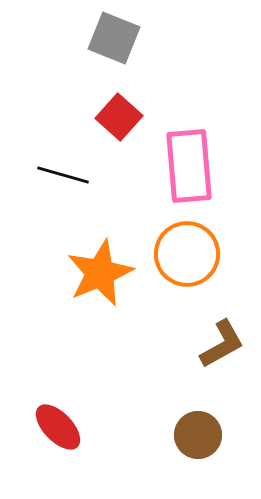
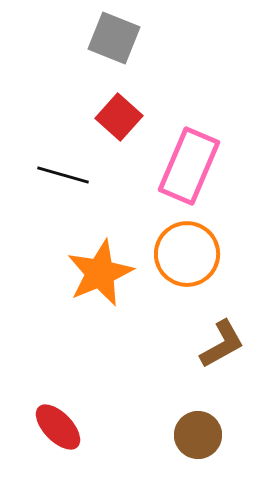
pink rectangle: rotated 28 degrees clockwise
